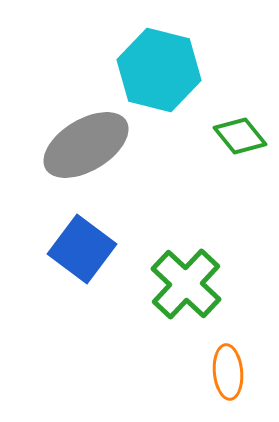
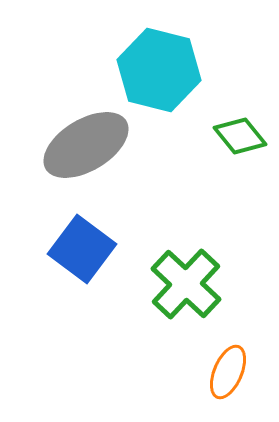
orange ellipse: rotated 28 degrees clockwise
